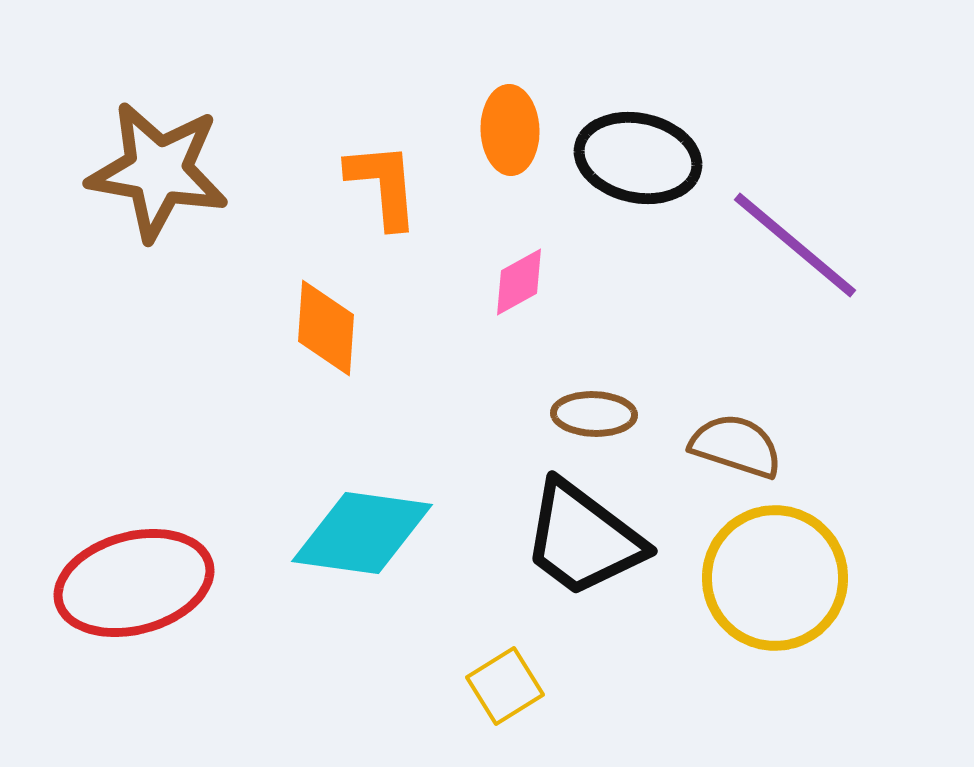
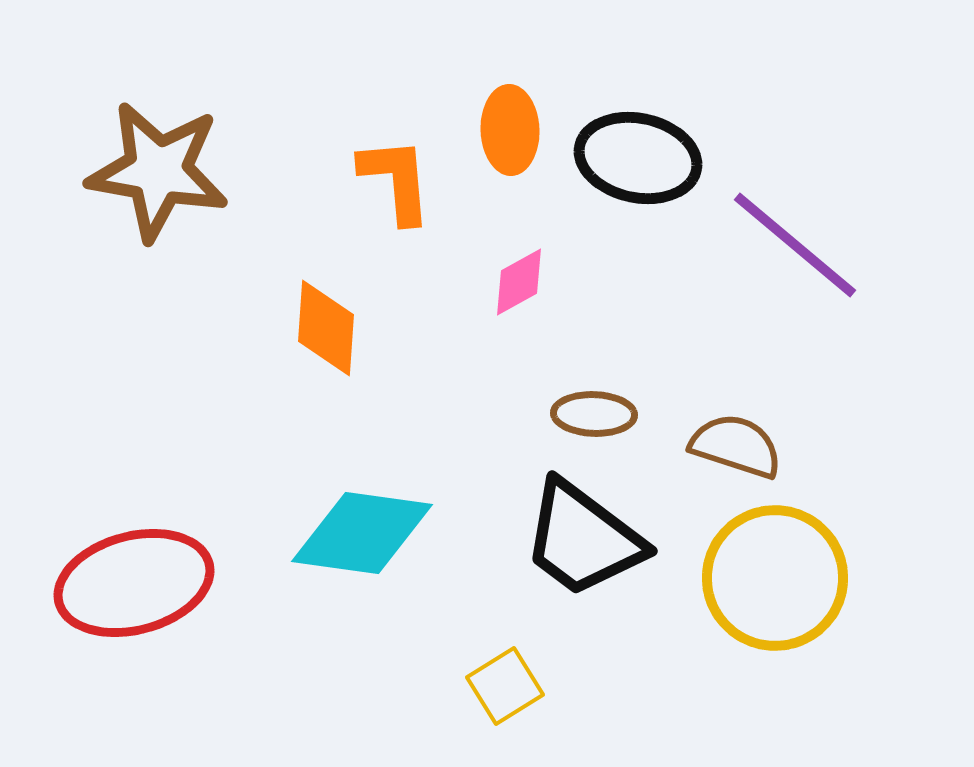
orange L-shape: moved 13 px right, 5 px up
